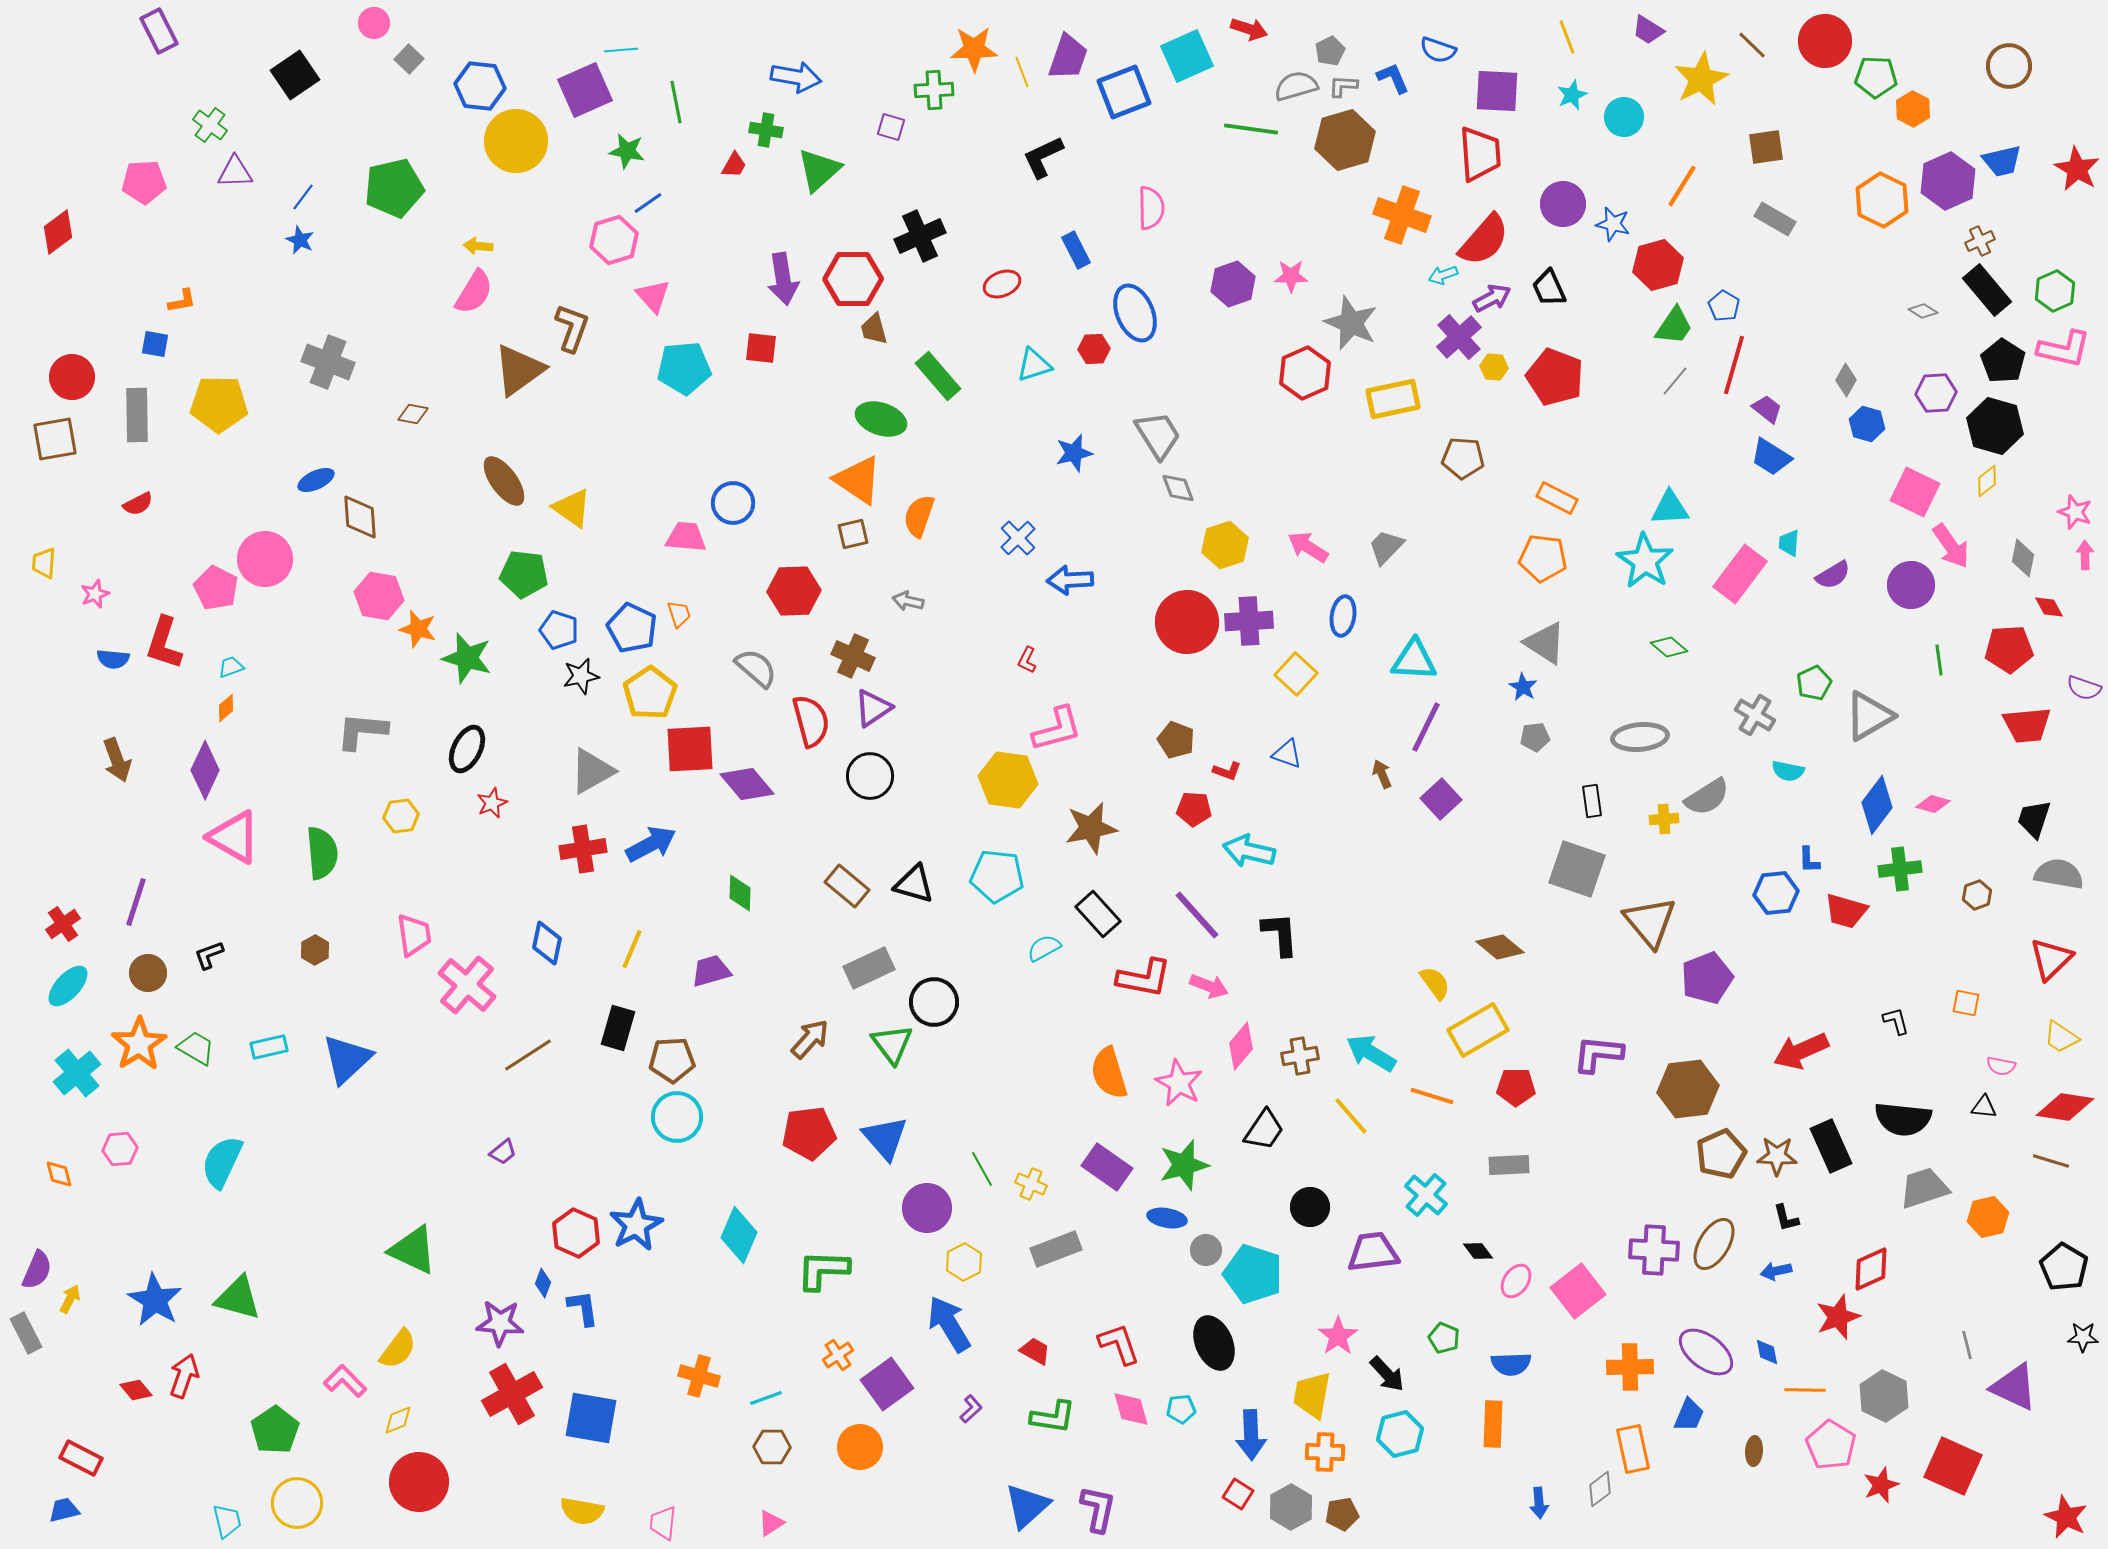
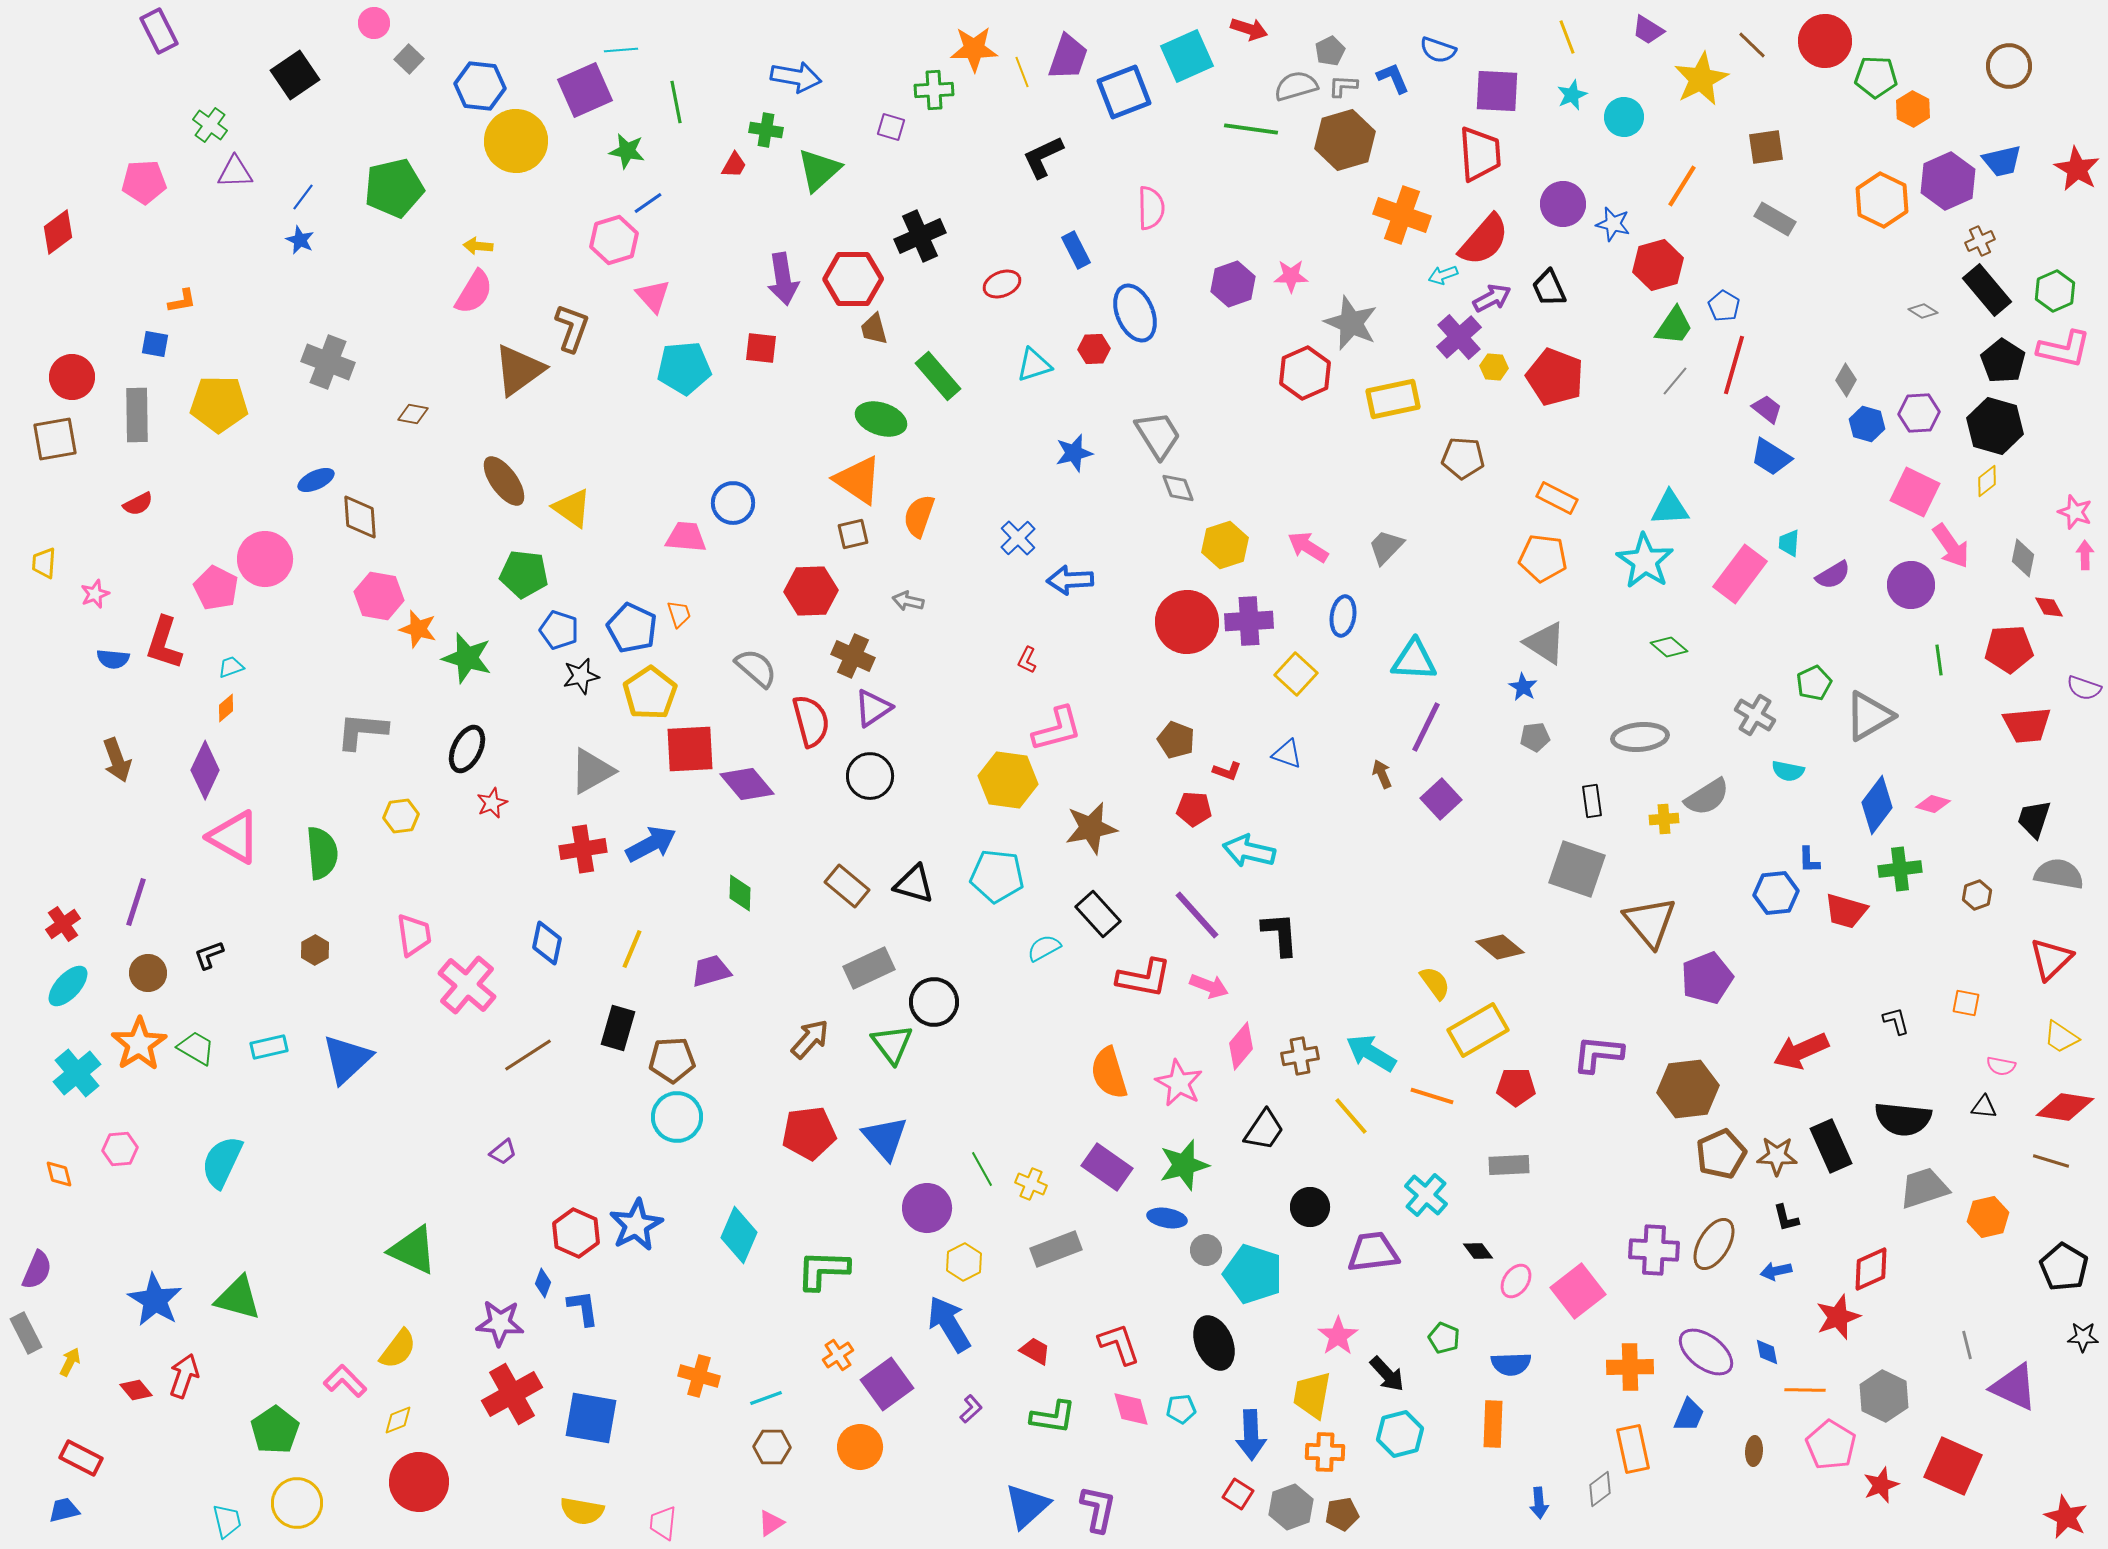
purple hexagon at (1936, 393): moved 17 px left, 20 px down
red hexagon at (794, 591): moved 17 px right
yellow arrow at (70, 1299): moved 63 px down
gray hexagon at (1291, 1507): rotated 9 degrees clockwise
